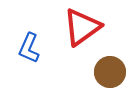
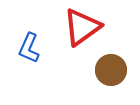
brown circle: moved 1 px right, 2 px up
